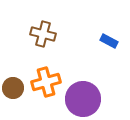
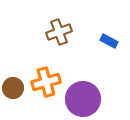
brown cross: moved 16 px right, 2 px up; rotated 35 degrees counterclockwise
